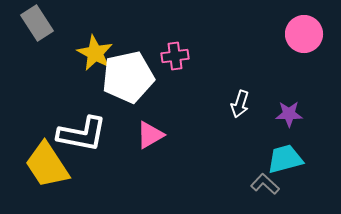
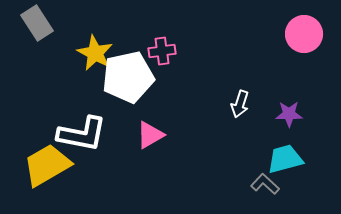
pink cross: moved 13 px left, 5 px up
yellow trapezoid: rotated 93 degrees clockwise
